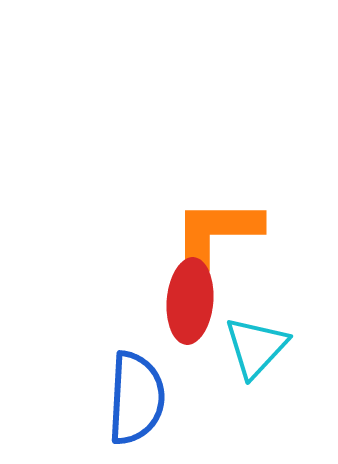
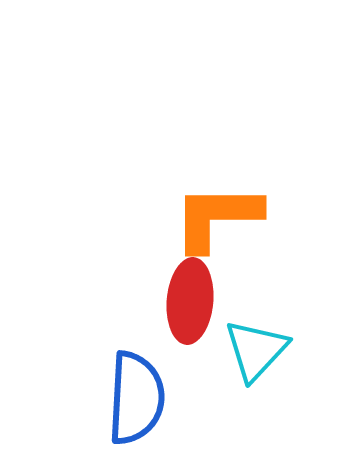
orange L-shape: moved 15 px up
cyan triangle: moved 3 px down
